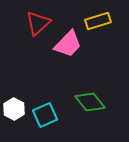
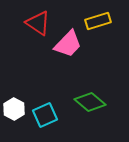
red triangle: rotated 44 degrees counterclockwise
green diamond: rotated 12 degrees counterclockwise
